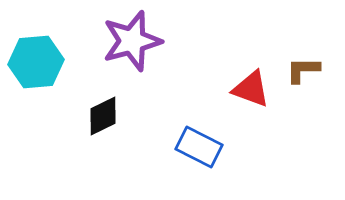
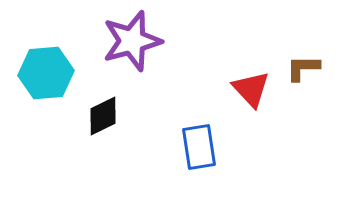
cyan hexagon: moved 10 px right, 11 px down
brown L-shape: moved 2 px up
red triangle: rotated 27 degrees clockwise
blue rectangle: rotated 54 degrees clockwise
